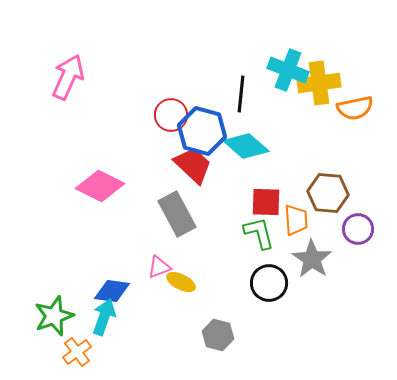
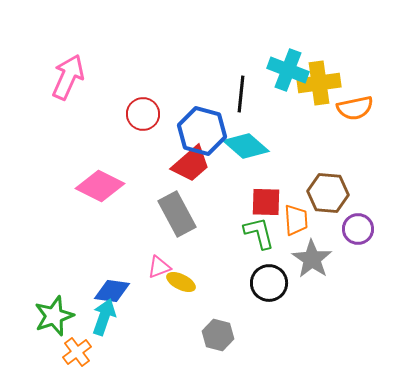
red circle: moved 28 px left, 1 px up
red trapezoid: moved 2 px left, 1 px up; rotated 96 degrees clockwise
